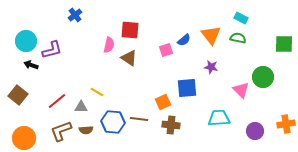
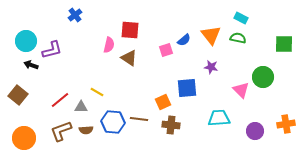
red line: moved 3 px right, 1 px up
